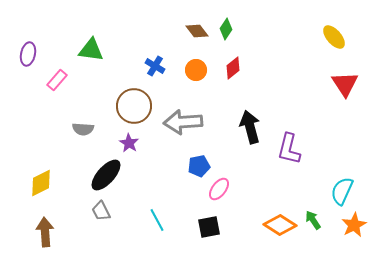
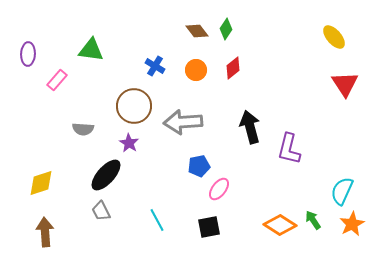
purple ellipse: rotated 10 degrees counterclockwise
yellow diamond: rotated 8 degrees clockwise
orange star: moved 2 px left, 1 px up
